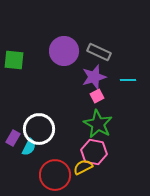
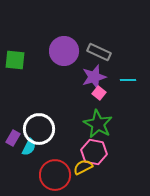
green square: moved 1 px right
pink square: moved 2 px right, 3 px up; rotated 24 degrees counterclockwise
